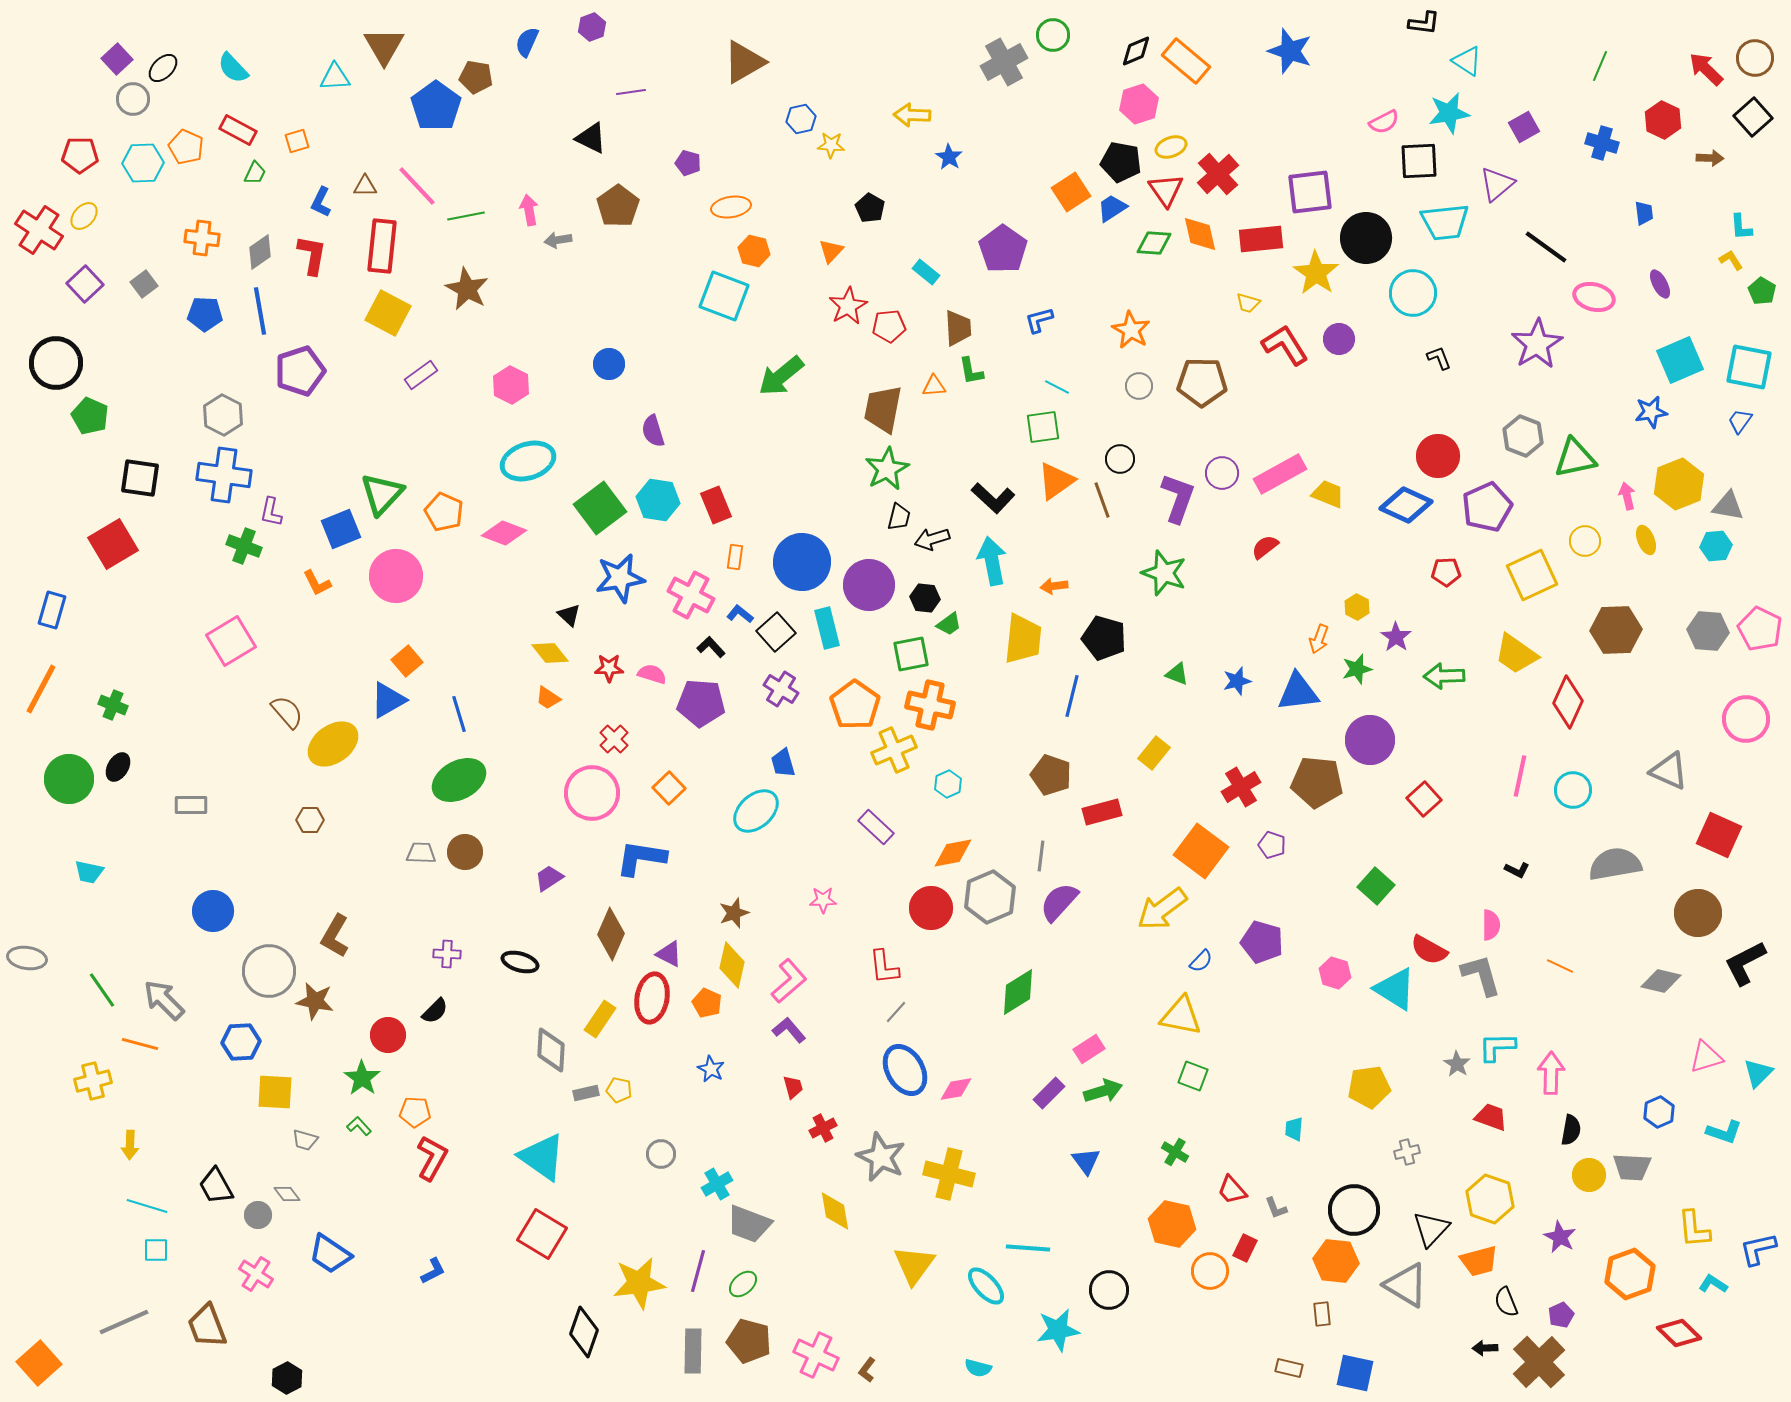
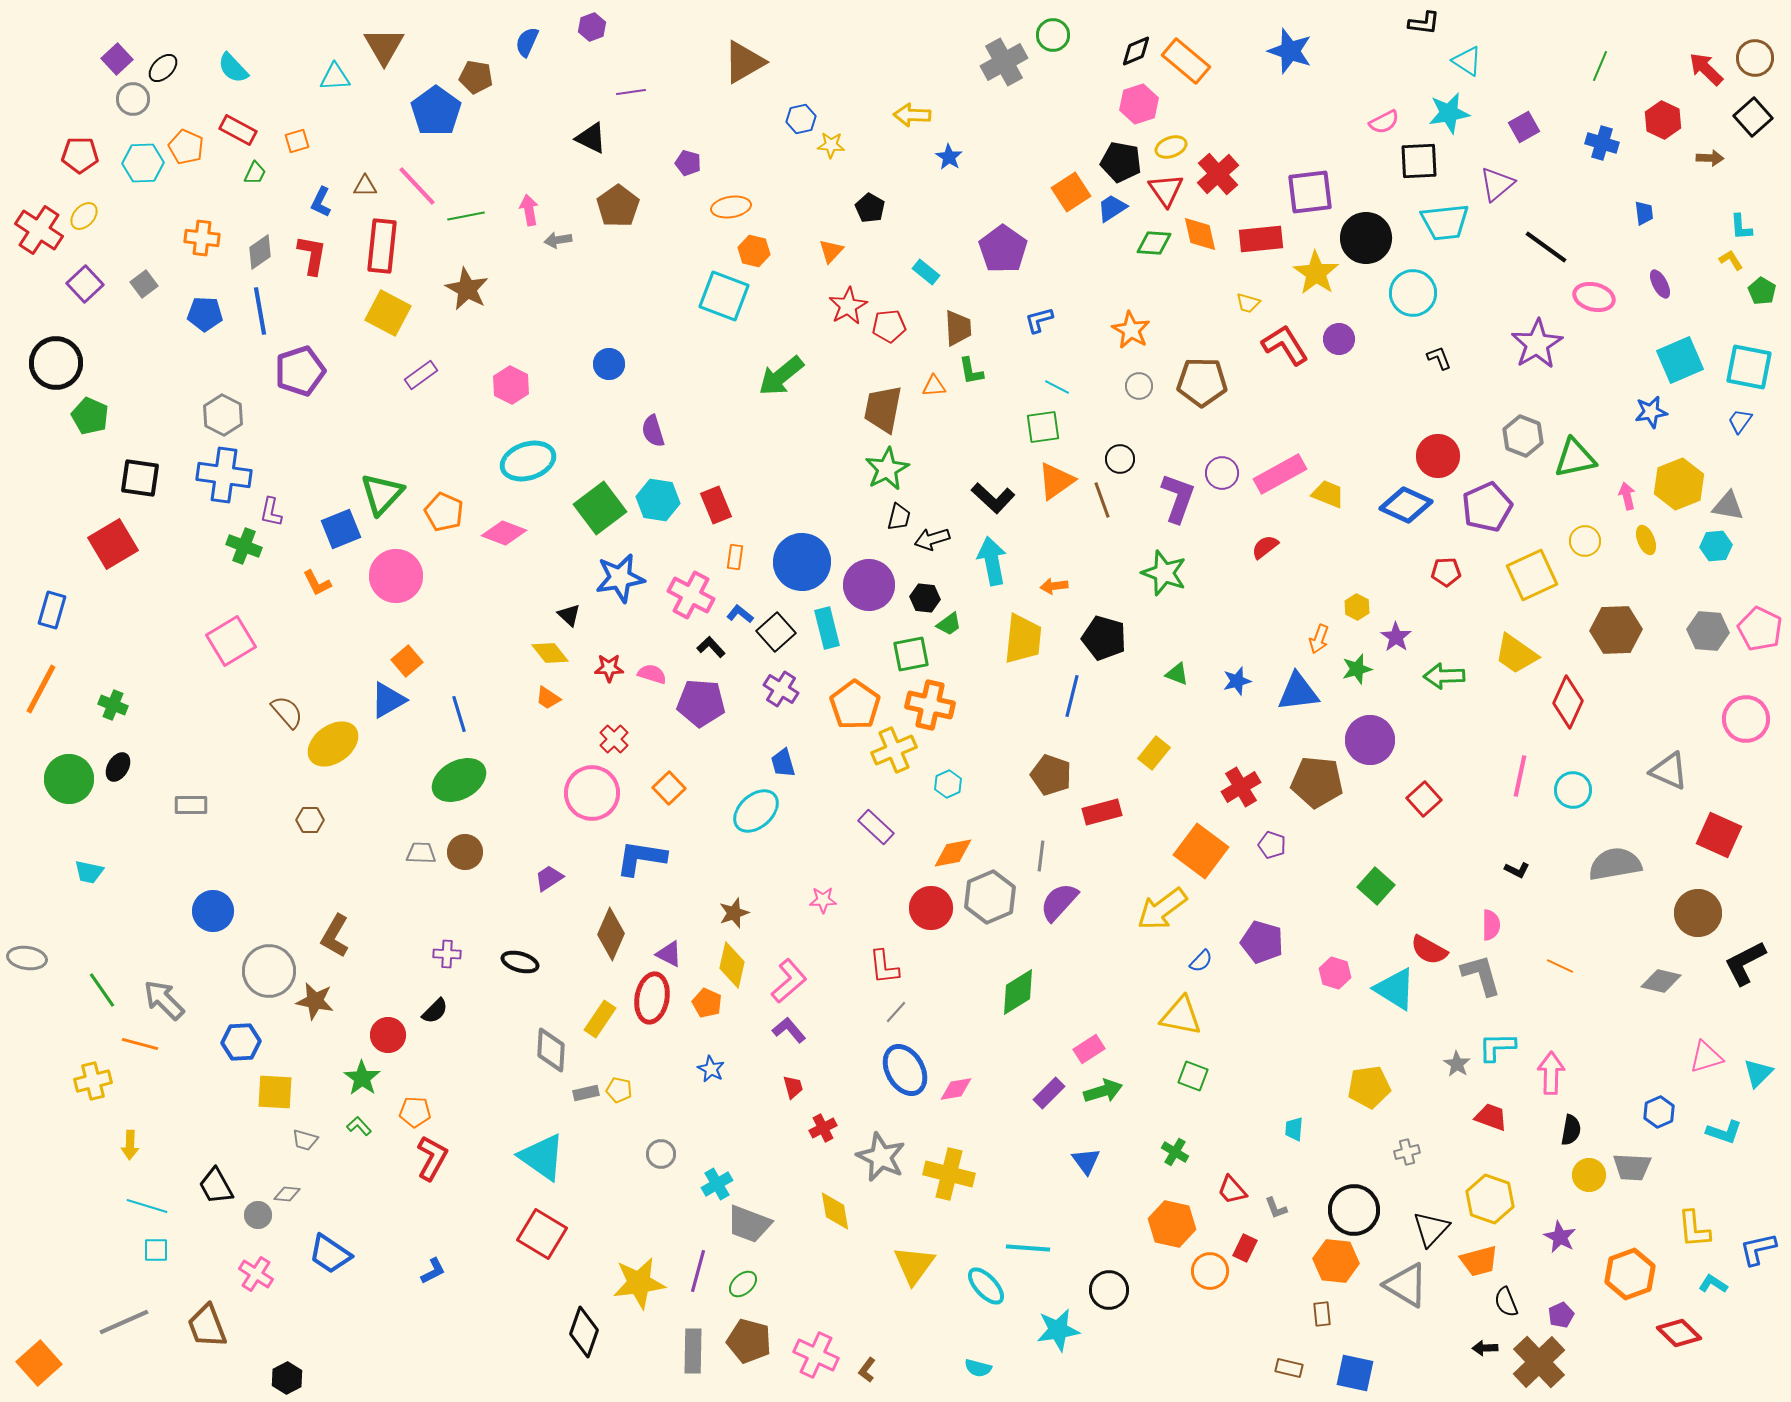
blue pentagon at (436, 106): moved 5 px down
gray diamond at (287, 1194): rotated 48 degrees counterclockwise
